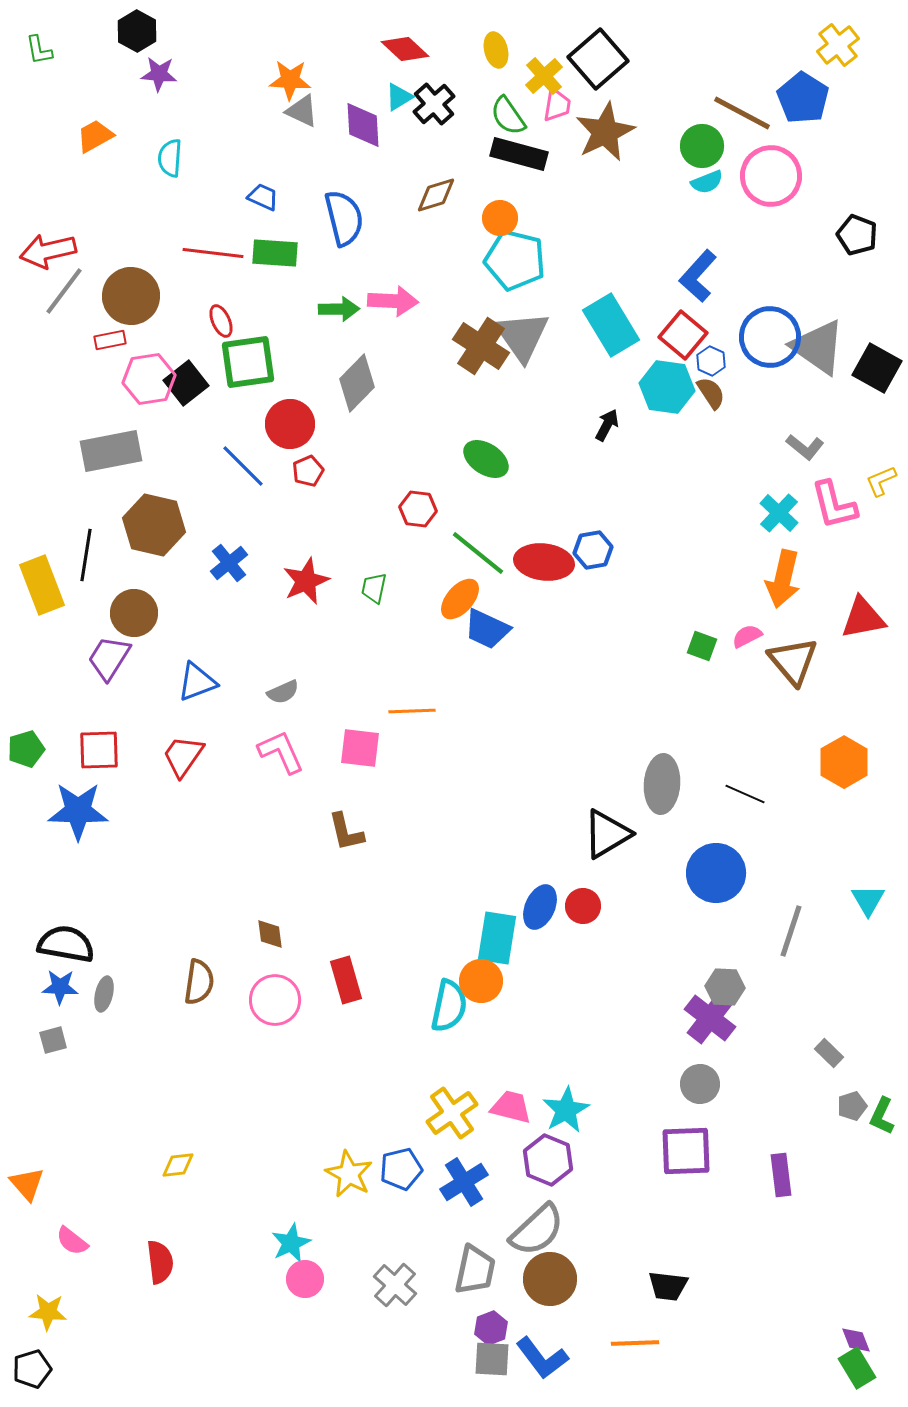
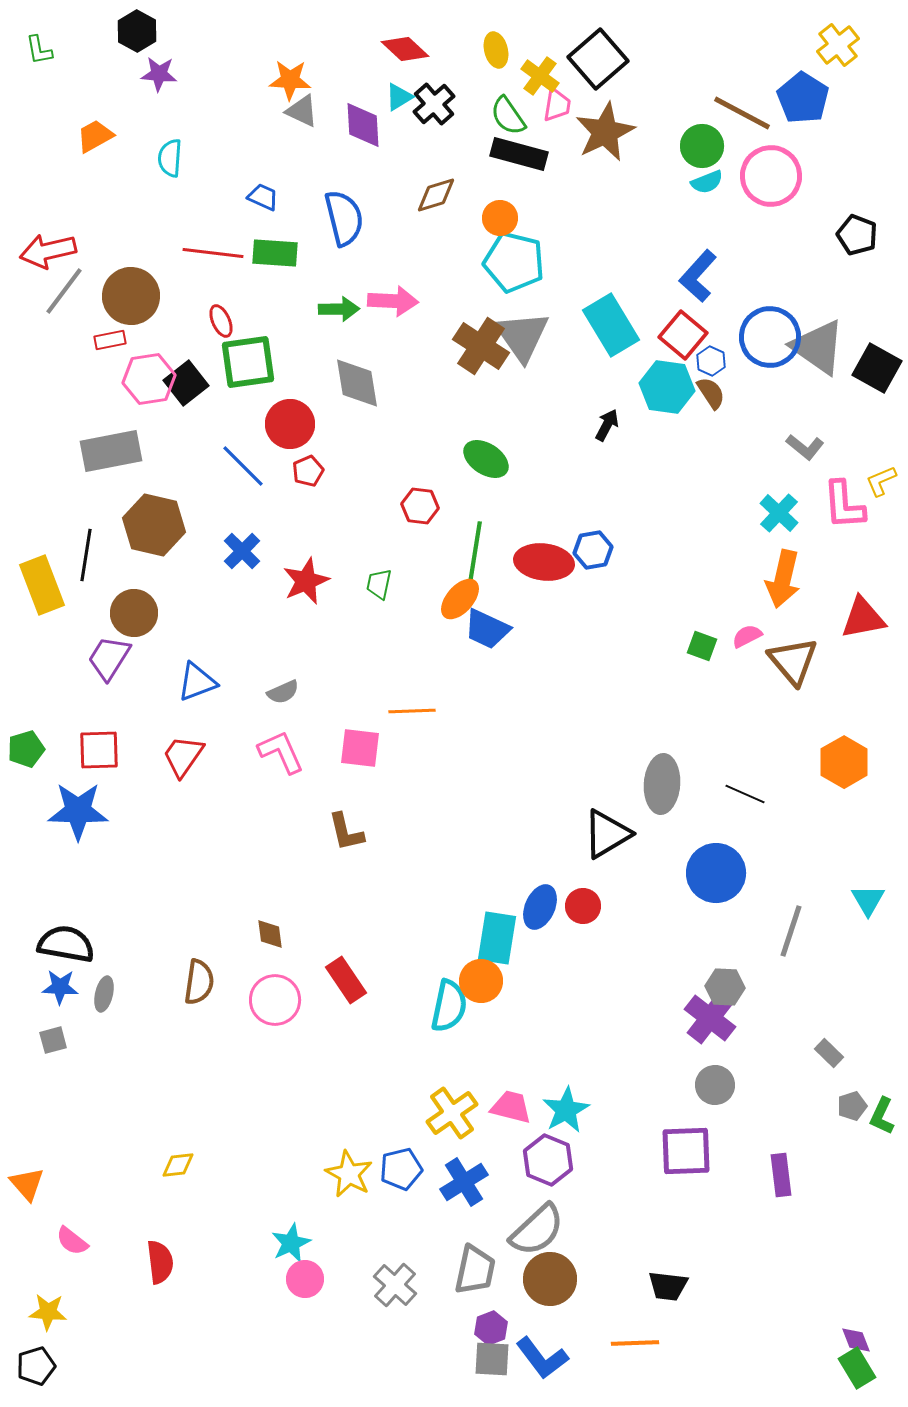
yellow cross at (544, 76): moved 4 px left; rotated 12 degrees counterclockwise
cyan pentagon at (515, 260): moved 1 px left, 2 px down
gray diamond at (357, 383): rotated 54 degrees counterclockwise
pink L-shape at (834, 505): moved 10 px right; rotated 10 degrees clockwise
red hexagon at (418, 509): moved 2 px right, 3 px up
green line at (478, 553): moved 3 px left, 1 px up; rotated 60 degrees clockwise
blue cross at (229, 563): moved 13 px right, 12 px up; rotated 6 degrees counterclockwise
green trapezoid at (374, 588): moved 5 px right, 4 px up
red rectangle at (346, 980): rotated 18 degrees counterclockwise
gray circle at (700, 1084): moved 15 px right, 1 px down
black pentagon at (32, 1369): moved 4 px right, 3 px up
